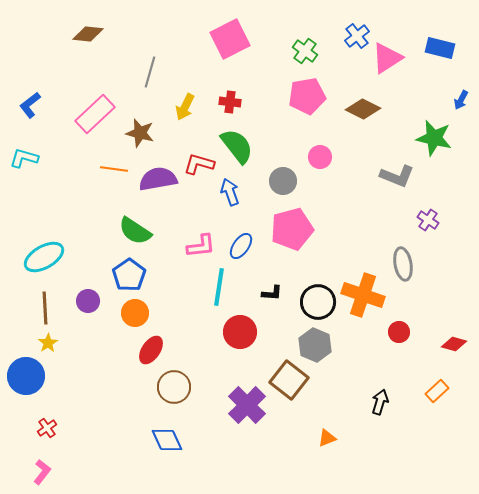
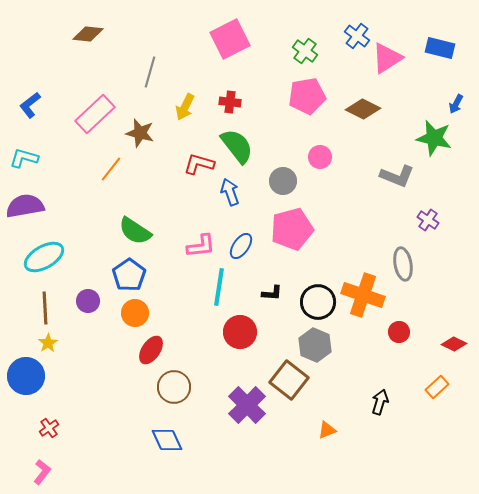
blue cross at (357, 36): rotated 15 degrees counterclockwise
blue arrow at (461, 100): moved 5 px left, 4 px down
orange line at (114, 169): moved 3 px left; rotated 60 degrees counterclockwise
purple semicircle at (158, 179): moved 133 px left, 27 px down
red diamond at (454, 344): rotated 10 degrees clockwise
orange rectangle at (437, 391): moved 4 px up
red cross at (47, 428): moved 2 px right
orange triangle at (327, 438): moved 8 px up
